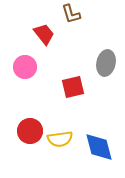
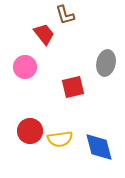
brown L-shape: moved 6 px left, 1 px down
